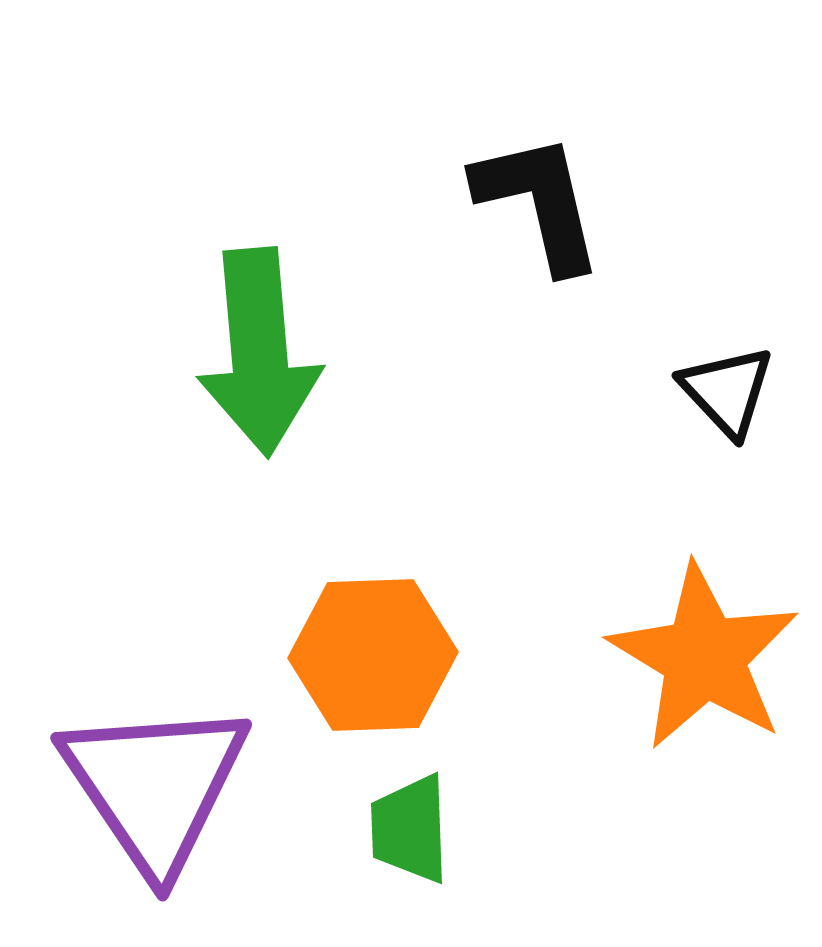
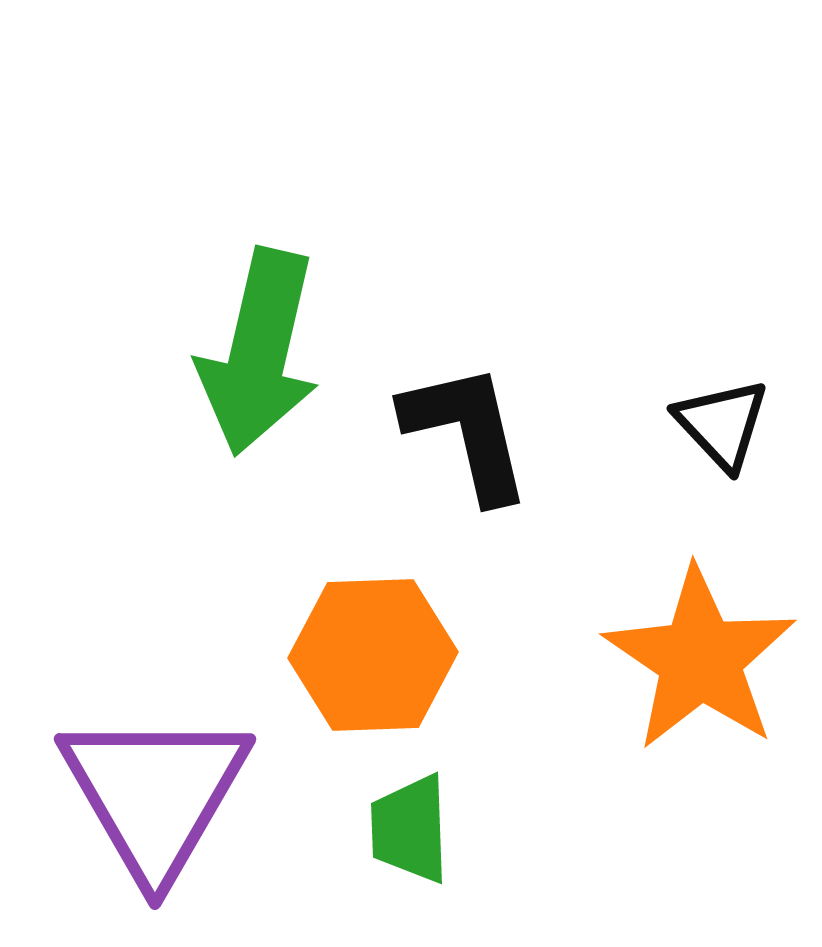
black L-shape: moved 72 px left, 230 px down
green arrow: rotated 18 degrees clockwise
black triangle: moved 5 px left, 33 px down
orange star: moved 4 px left, 2 px down; rotated 3 degrees clockwise
purple triangle: moved 8 px down; rotated 4 degrees clockwise
